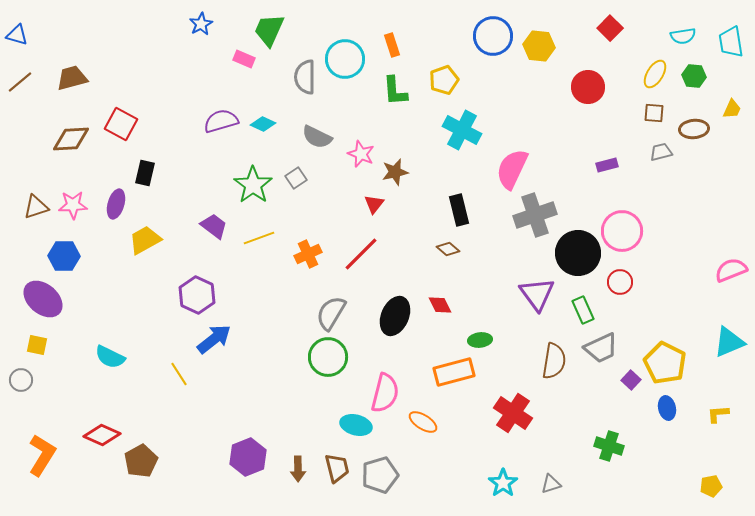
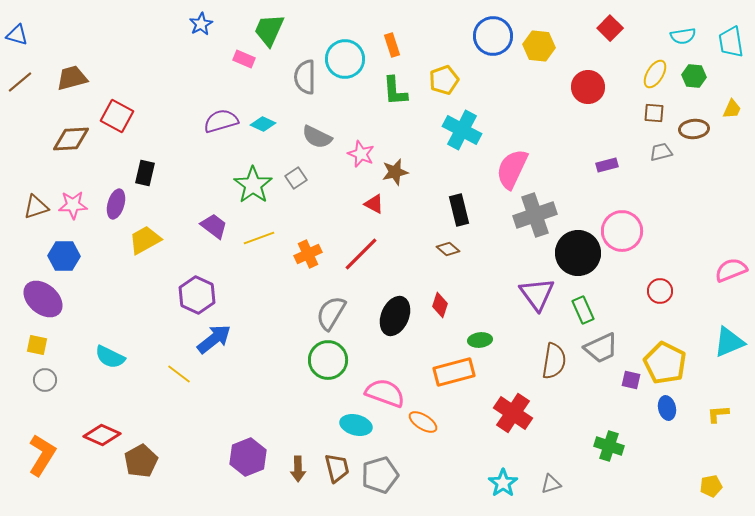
red square at (121, 124): moved 4 px left, 8 px up
red triangle at (374, 204): rotated 40 degrees counterclockwise
red circle at (620, 282): moved 40 px right, 9 px down
red diamond at (440, 305): rotated 45 degrees clockwise
green circle at (328, 357): moved 3 px down
yellow line at (179, 374): rotated 20 degrees counterclockwise
gray circle at (21, 380): moved 24 px right
purple square at (631, 380): rotated 30 degrees counterclockwise
pink semicircle at (385, 393): rotated 84 degrees counterclockwise
